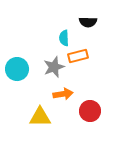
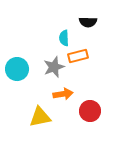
yellow triangle: rotated 10 degrees counterclockwise
